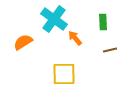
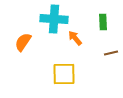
cyan cross: rotated 32 degrees counterclockwise
orange semicircle: rotated 24 degrees counterclockwise
brown line: moved 1 px right, 3 px down
